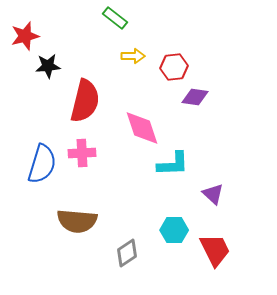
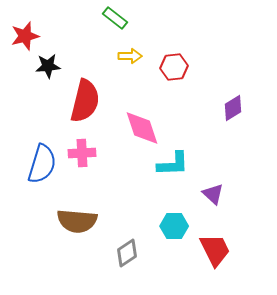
yellow arrow: moved 3 px left
purple diamond: moved 38 px right, 11 px down; rotated 40 degrees counterclockwise
cyan hexagon: moved 4 px up
